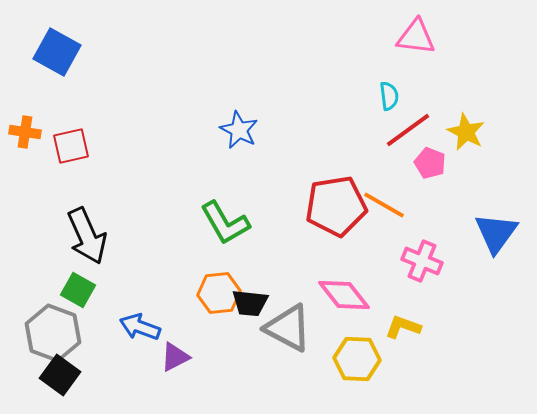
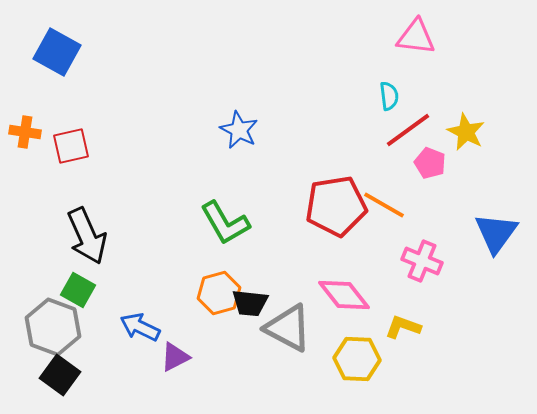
orange hexagon: rotated 9 degrees counterclockwise
blue arrow: rotated 6 degrees clockwise
gray hexagon: moved 6 px up
